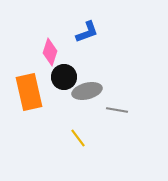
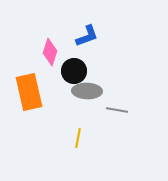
blue L-shape: moved 4 px down
black circle: moved 10 px right, 6 px up
gray ellipse: rotated 16 degrees clockwise
yellow line: rotated 48 degrees clockwise
